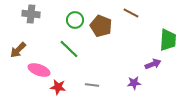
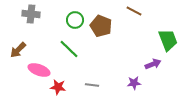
brown line: moved 3 px right, 2 px up
green trapezoid: rotated 25 degrees counterclockwise
